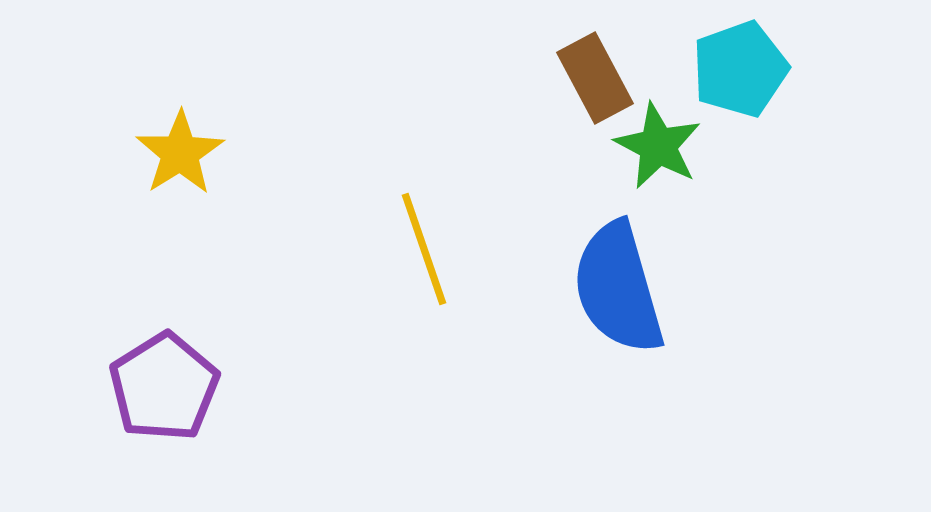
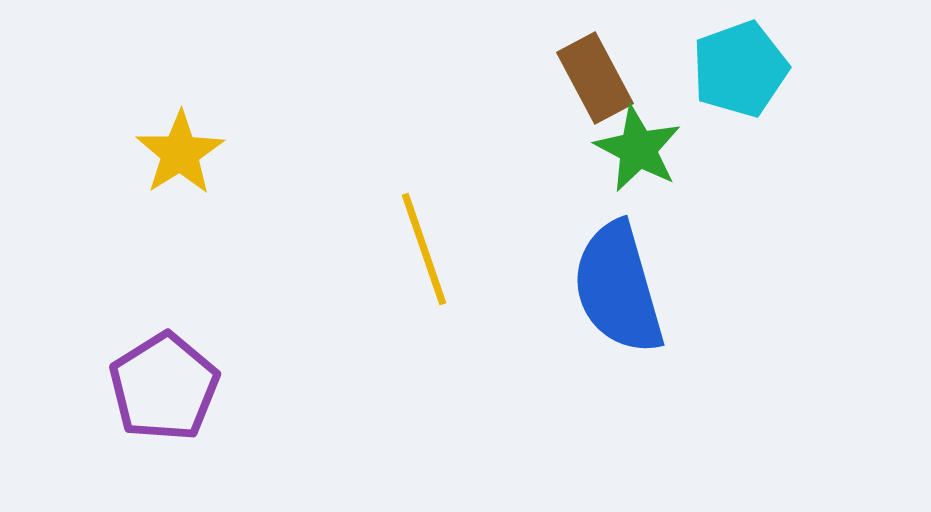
green star: moved 20 px left, 3 px down
